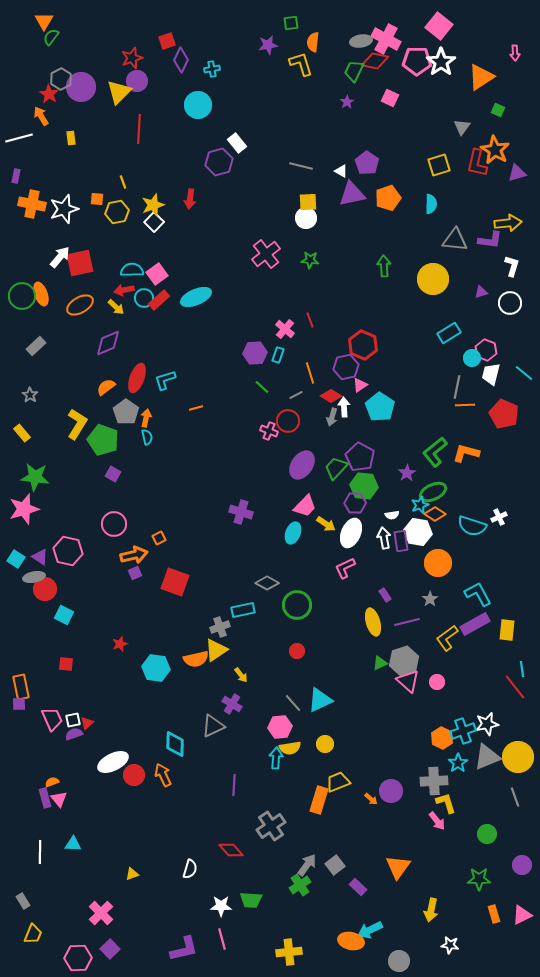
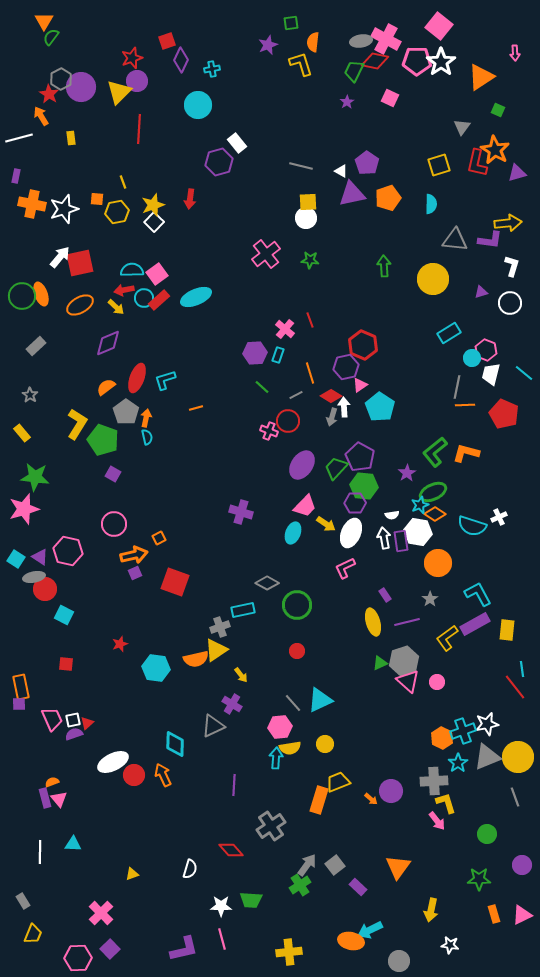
purple star at (268, 45): rotated 12 degrees counterclockwise
